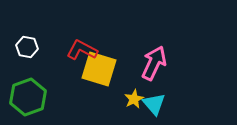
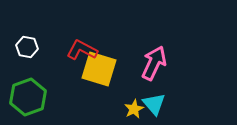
yellow star: moved 10 px down
